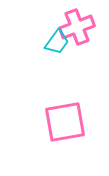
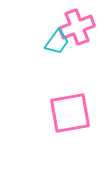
pink square: moved 5 px right, 9 px up
